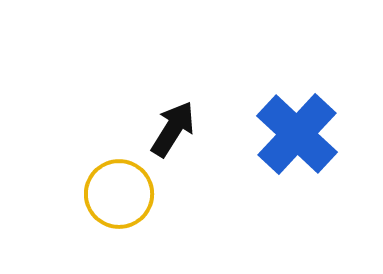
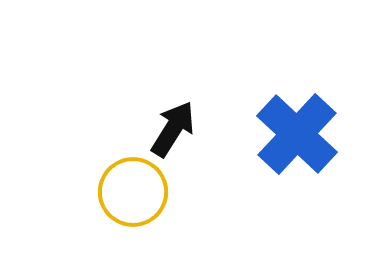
yellow circle: moved 14 px right, 2 px up
